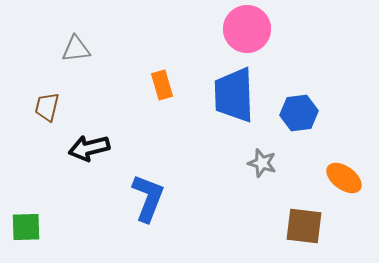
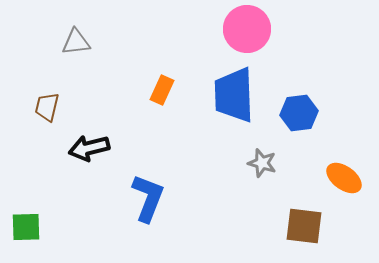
gray triangle: moved 7 px up
orange rectangle: moved 5 px down; rotated 40 degrees clockwise
